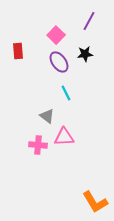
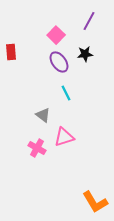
red rectangle: moved 7 px left, 1 px down
gray triangle: moved 4 px left, 1 px up
pink triangle: rotated 15 degrees counterclockwise
pink cross: moved 1 px left, 3 px down; rotated 24 degrees clockwise
